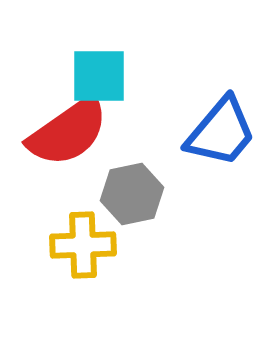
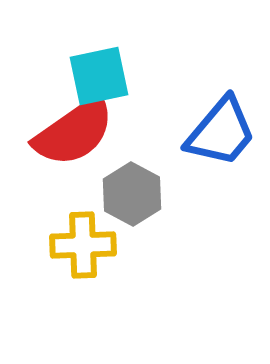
cyan square: rotated 12 degrees counterclockwise
red semicircle: moved 6 px right
gray hexagon: rotated 20 degrees counterclockwise
